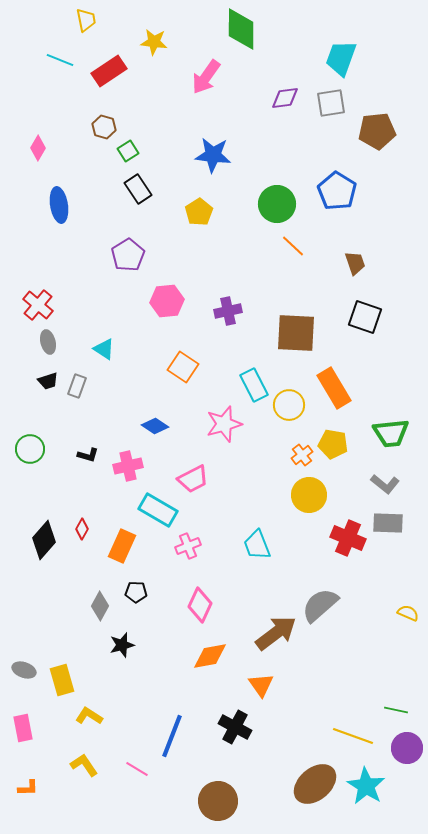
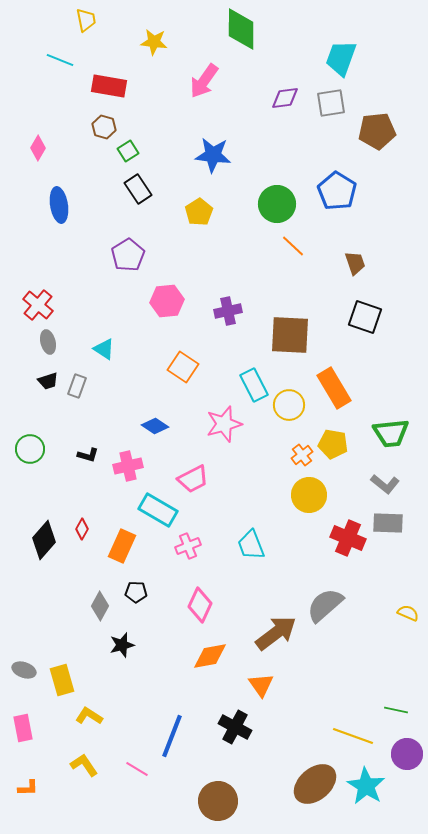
red rectangle at (109, 71): moved 15 px down; rotated 44 degrees clockwise
pink arrow at (206, 77): moved 2 px left, 4 px down
brown square at (296, 333): moved 6 px left, 2 px down
cyan trapezoid at (257, 545): moved 6 px left
gray semicircle at (320, 605): moved 5 px right
purple circle at (407, 748): moved 6 px down
